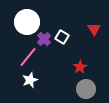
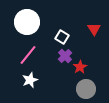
purple cross: moved 21 px right, 17 px down
pink line: moved 2 px up
